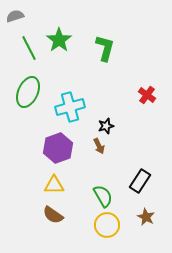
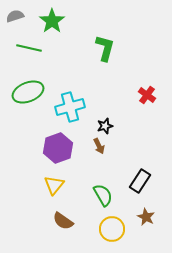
green star: moved 7 px left, 19 px up
green line: rotated 50 degrees counterclockwise
green ellipse: rotated 44 degrees clockwise
black star: moved 1 px left
yellow triangle: rotated 50 degrees counterclockwise
green semicircle: moved 1 px up
brown semicircle: moved 10 px right, 6 px down
yellow circle: moved 5 px right, 4 px down
